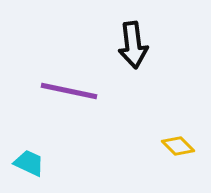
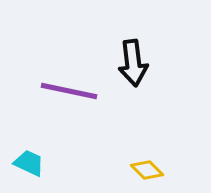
black arrow: moved 18 px down
yellow diamond: moved 31 px left, 24 px down
